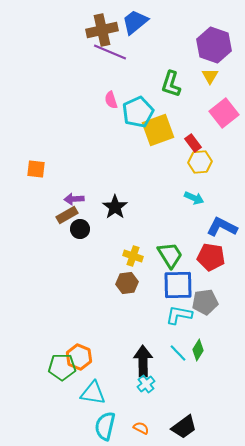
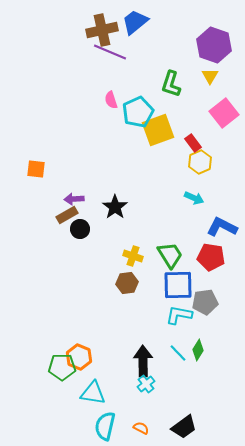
yellow hexagon: rotated 20 degrees counterclockwise
